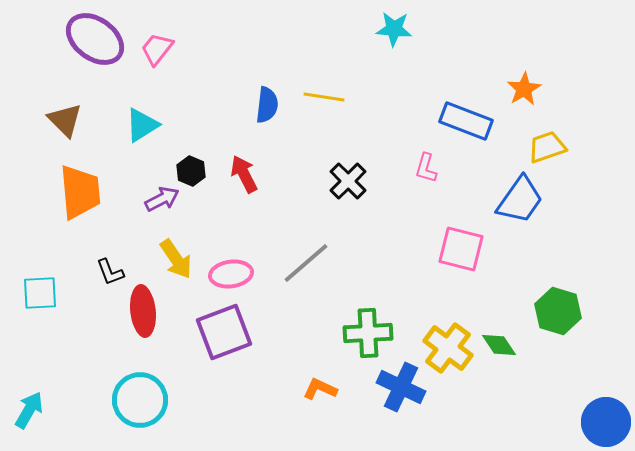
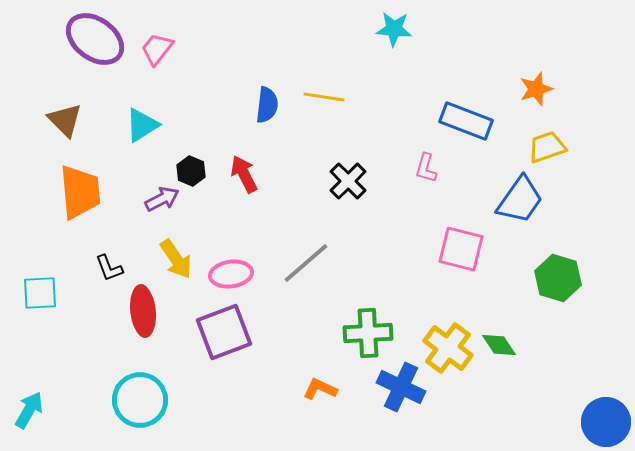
orange star: moved 12 px right; rotated 12 degrees clockwise
black L-shape: moved 1 px left, 4 px up
green hexagon: moved 33 px up
